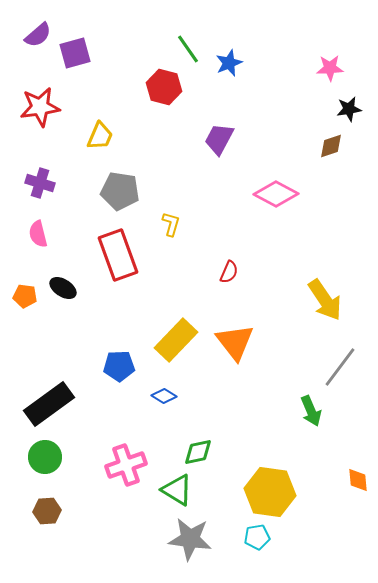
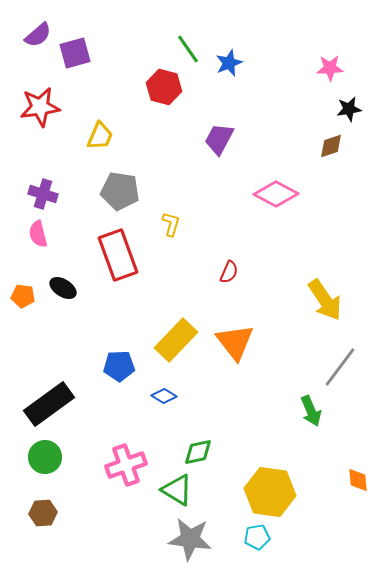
purple cross: moved 3 px right, 11 px down
orange pentagon: moved 2 px left
brown hexagon: moved 4 px left, 2 px down
